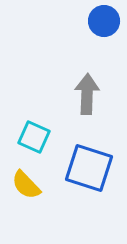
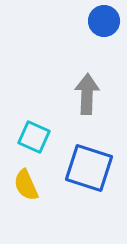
yellow semicircle: rotated 20 degrees clockwise
